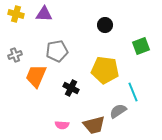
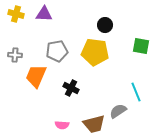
green square: rotated 30 degrees clockwise
gray cross: rotated 24 degrees clockwise
yellow pentagon: moved 10 px left, 18 px up
cyan line: moved 3 px right
brown trapezoid: moved 1 px up
